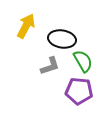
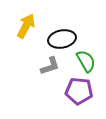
black ellipse: rotated 20 degrees counterclockwise
green semicircle: moved 3 px right
